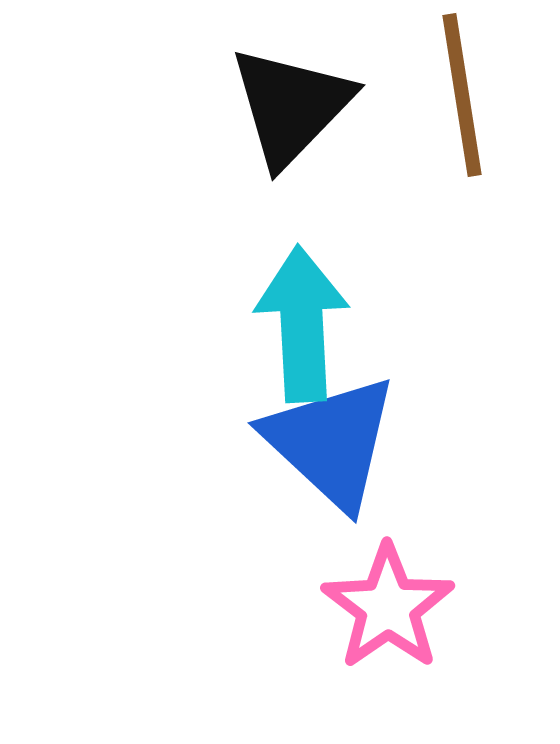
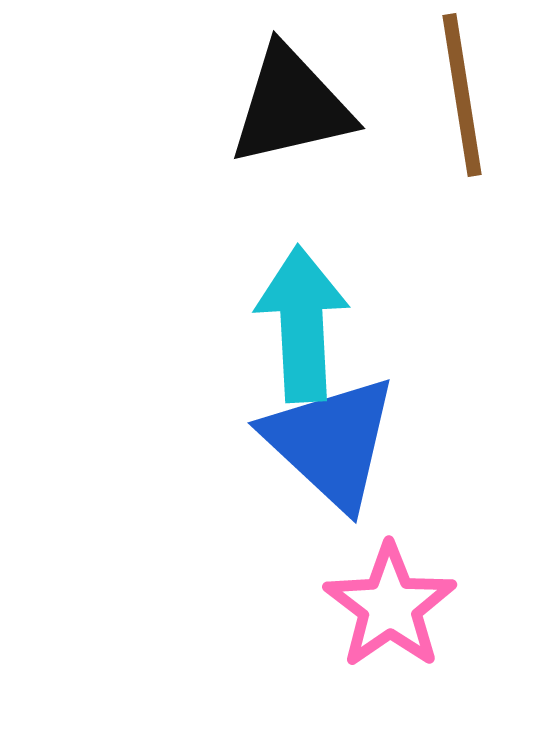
black triangle: rotated 33 degrees clockwise
pink star: moved 2 px right, 1 px up
